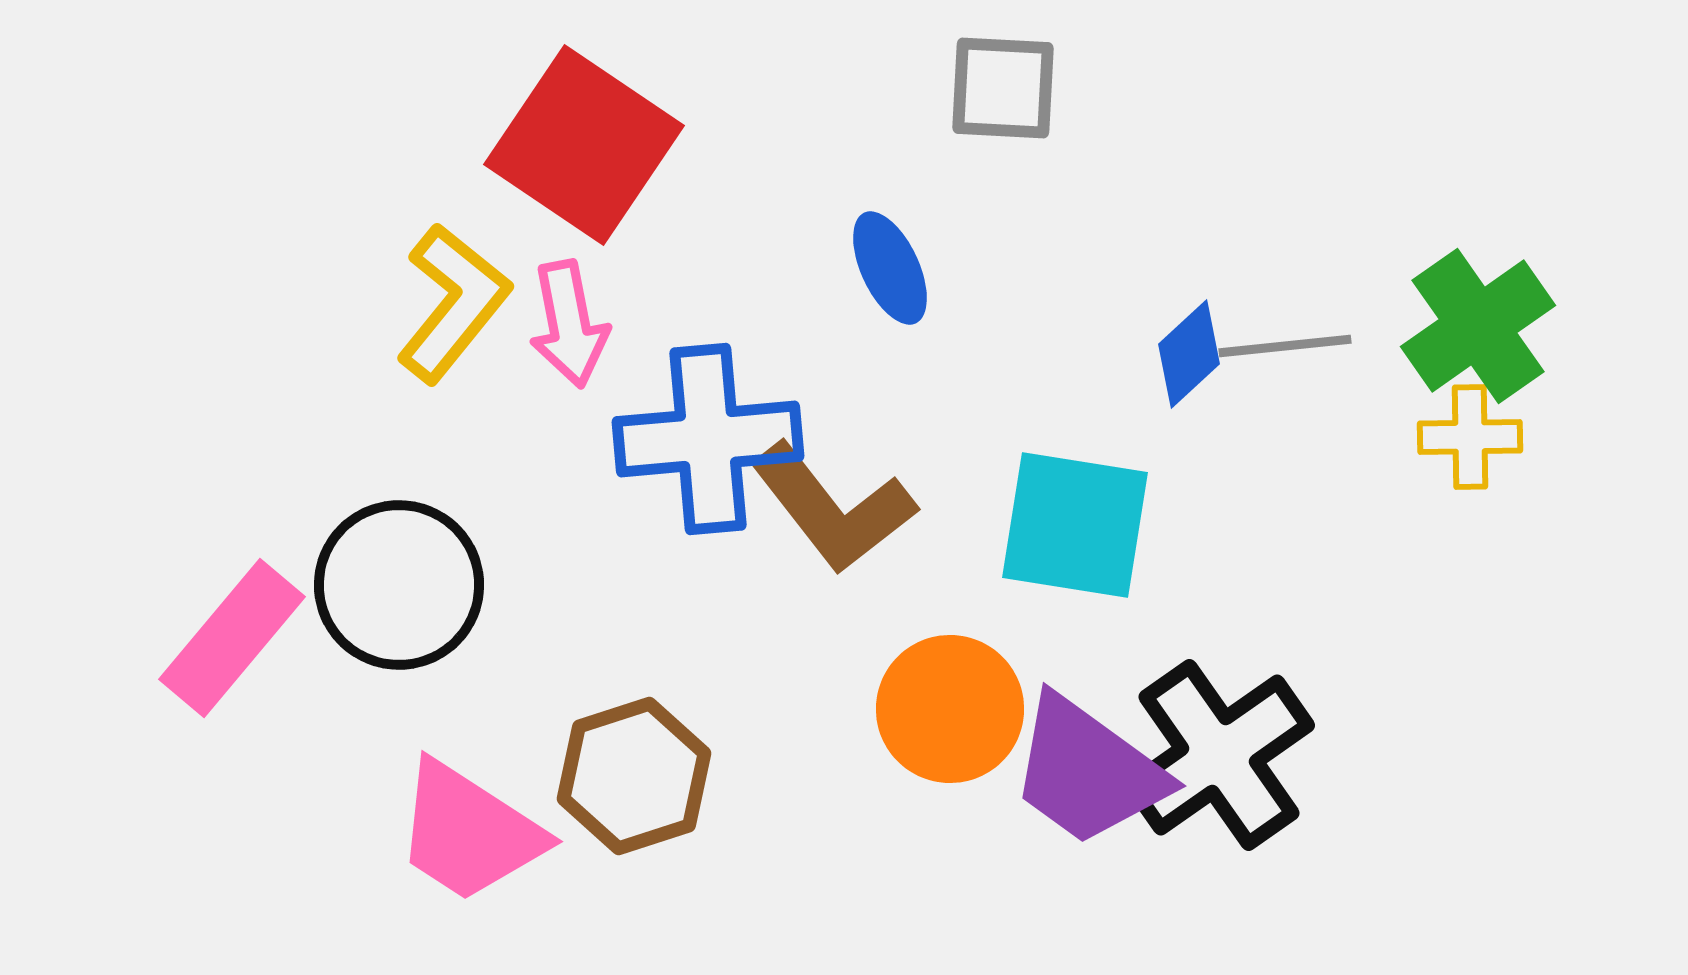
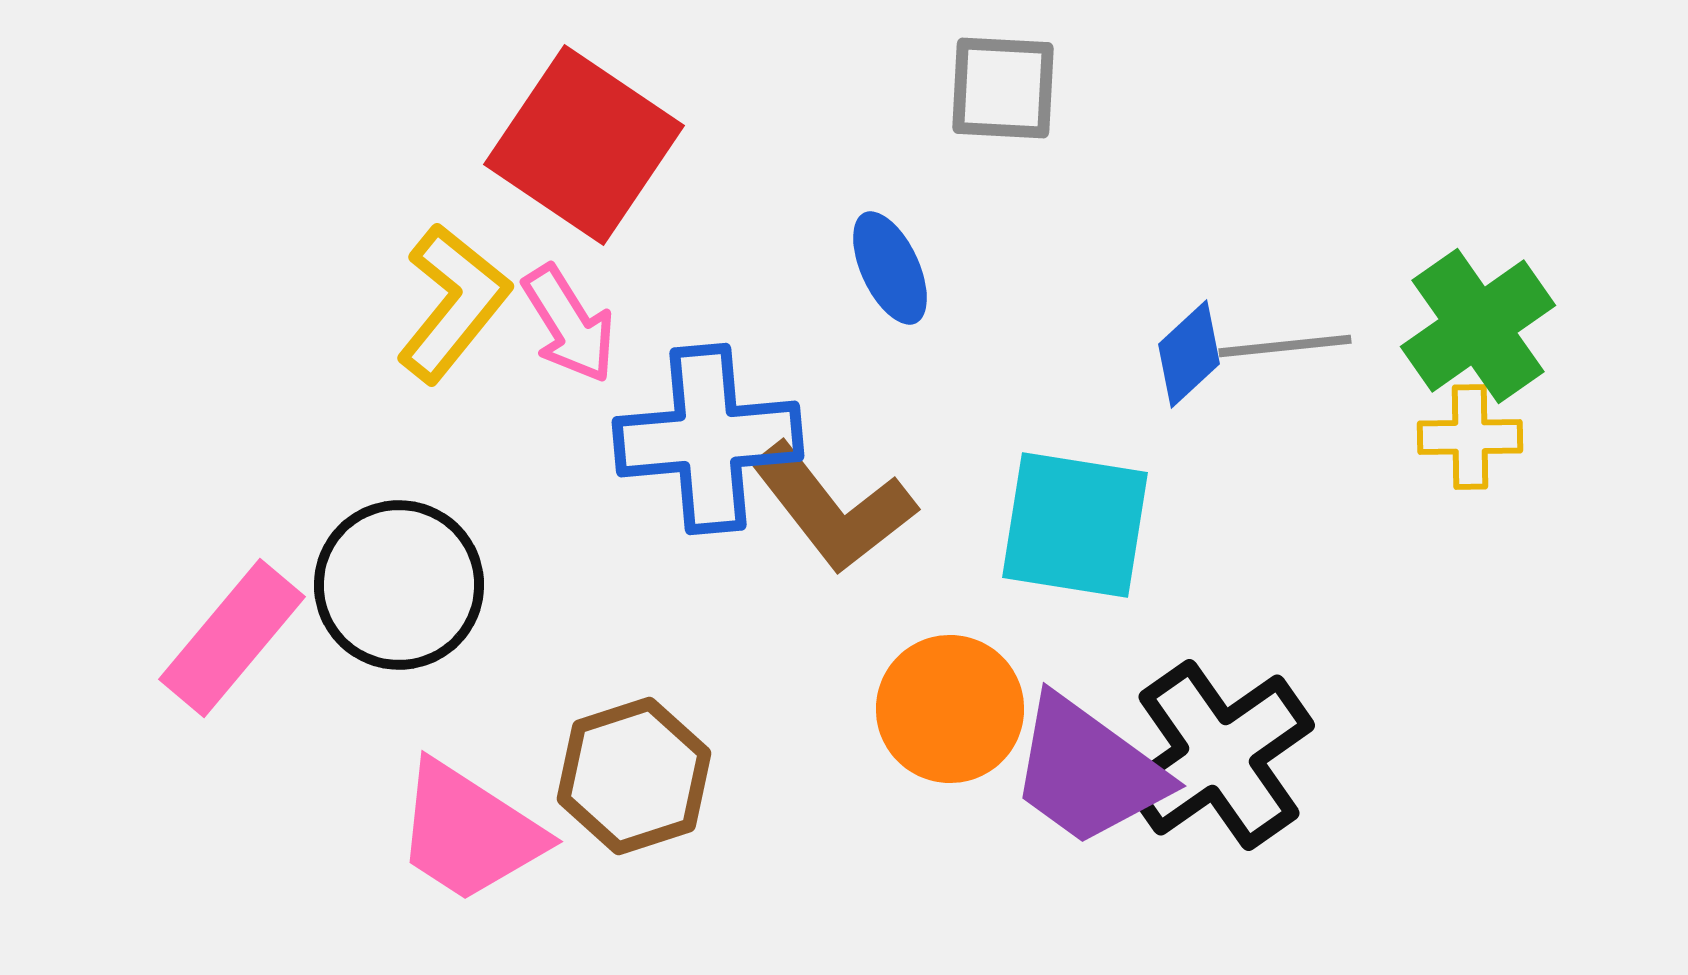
pink arrow: rotated 21 degrees counterclockwise
